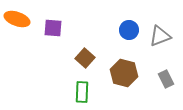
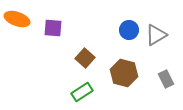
gray triangle: moved 4 px left, 1 px up; rotated 10 degrees counterclockwise
green rectangle: rotated 55 degrees clockwise
